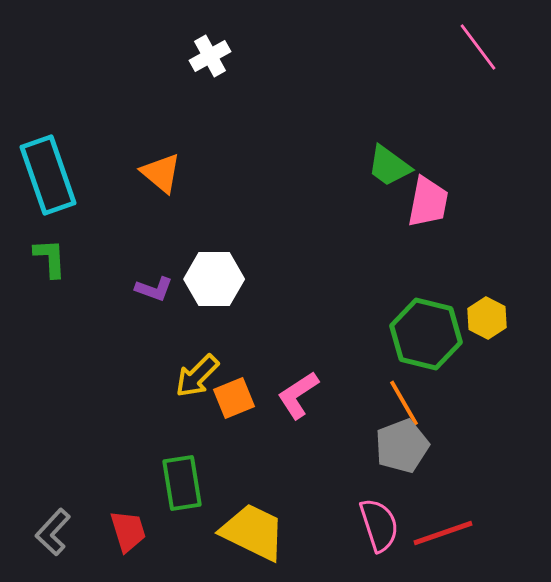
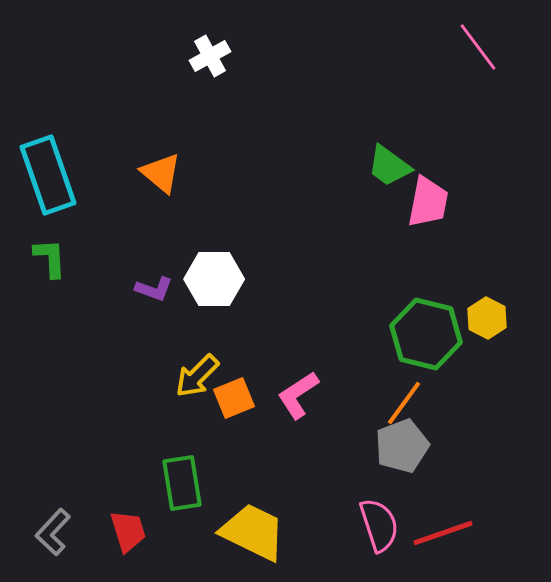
orange line: rotated 66 degrees clockwise
